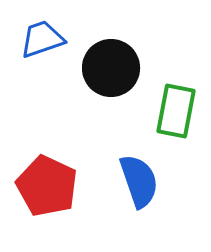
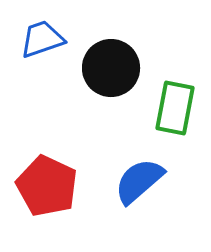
green rectangle: moved 1 px left, 3 px up
blue semicircle: rotated 112 degrees counterclockwise
